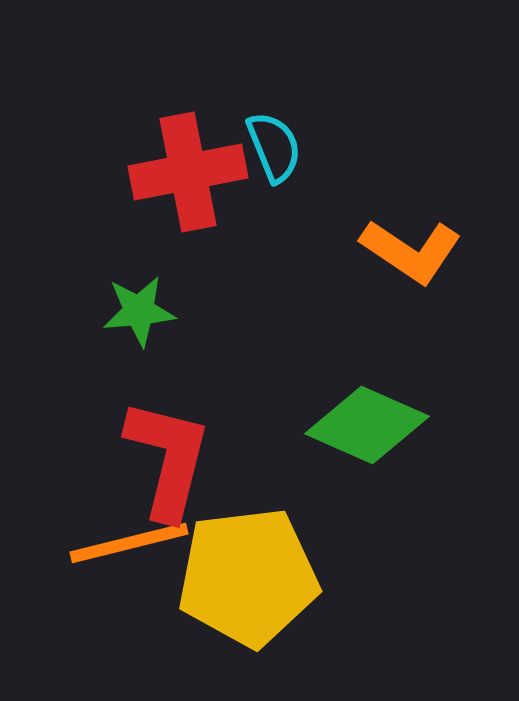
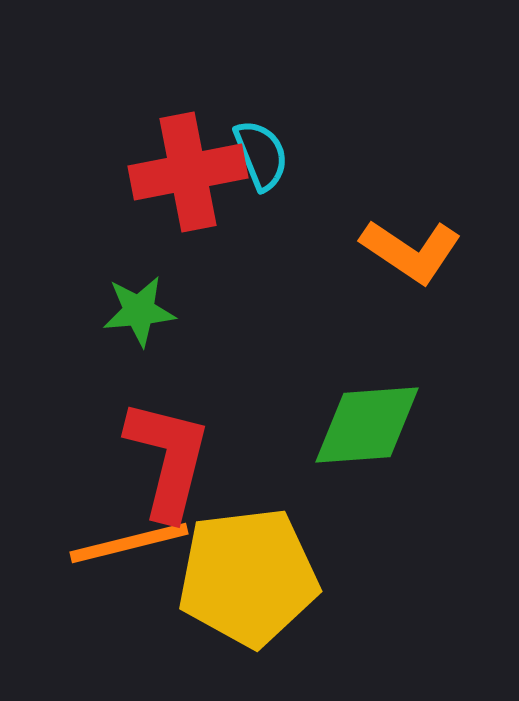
cyan semicircle: moved 13 px left, 8 px down
green diamond: rotated 28 degrees counterclockwise
